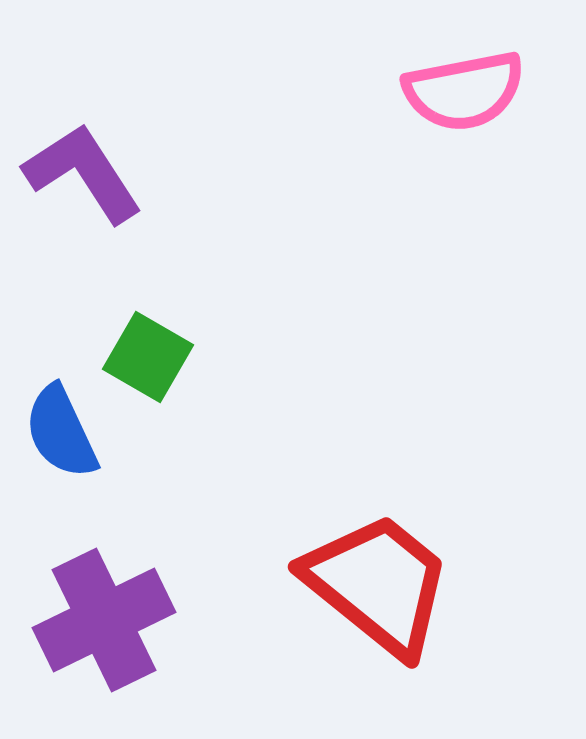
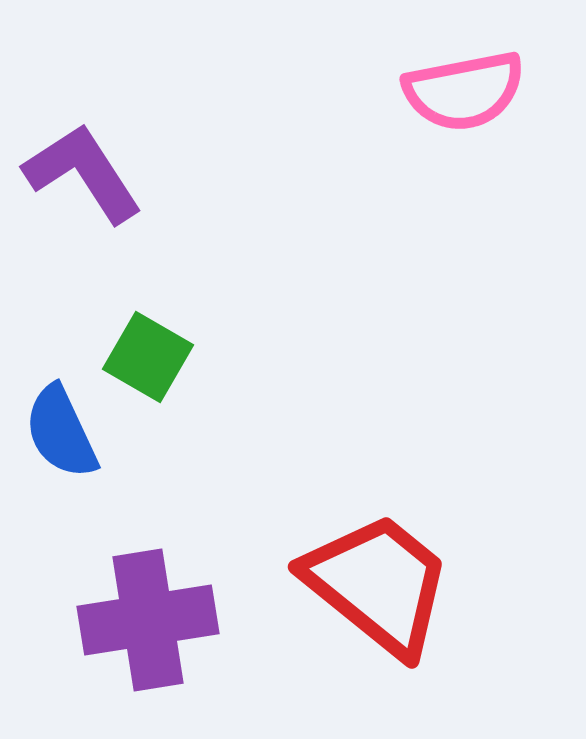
purple cross: moved 44 px right; rotated 17 degrees clockwise
